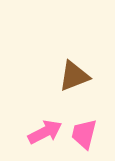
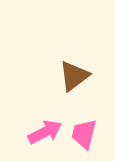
brown triangle: rotated 16 degrees counterclockwise
